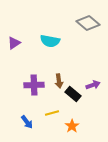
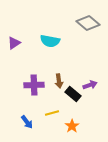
purple arrow: moved 3 px left
